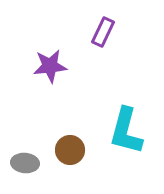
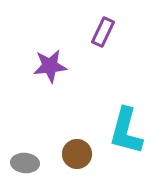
brown circle: moved 7 px right, 4 px down
